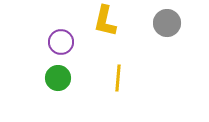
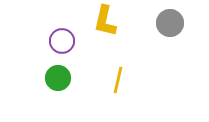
gray circle: moved 3 px right
purple circle: moved 1 px right, 1 px up
yellow line: moved 2 px down; rotated 8 degrees clockwise
